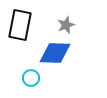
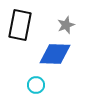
blue diamond: moved 1 px down
cyan circle: moved 5 px right, 7 px down
